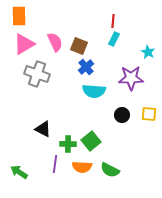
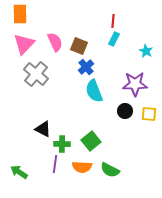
orange rectangle: moved 1 px right, 2 px up
pink triangle: rotated 15 degrees counterclockwise
cyan star: moved 2 px left, 1 px up
gray cross: moved 1 px left; rotated 20 degrees clockwise
purple star: moved 4 px right, 6 px down
cyan semicircle: rotated 65 degrees clockwise
black circle: moved 3 px right, 4 px up
green cross: moved 6 px left
